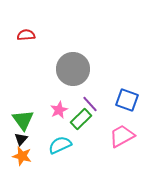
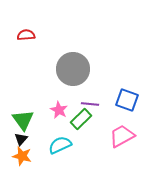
purple line: rotated 42 degrees counterclockwise
pink star: rotated 18 degrees counterclockwise
